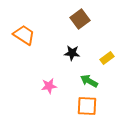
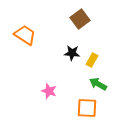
orange trapezoid: moved 1 px right
yellow rectangle: moved 15 px left, 2 px down; rotated 24 degrees counterclockwise
green arrow: moved 9 px right, 3 px down
pink star: moved 5 px down; rotated 28 degrees clockwise
orange square: moved 2 px down
